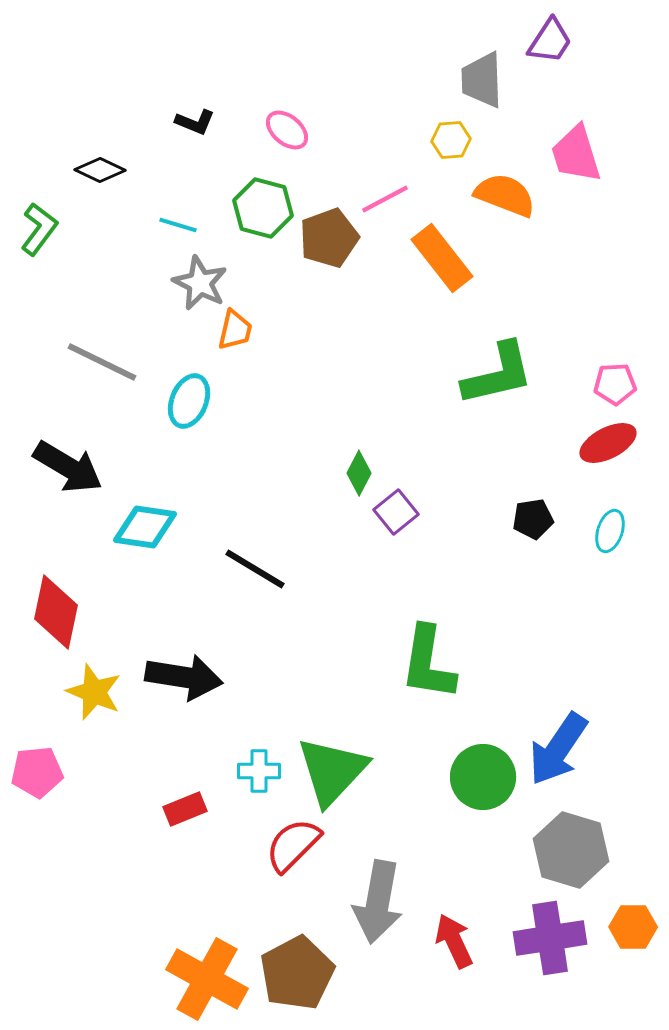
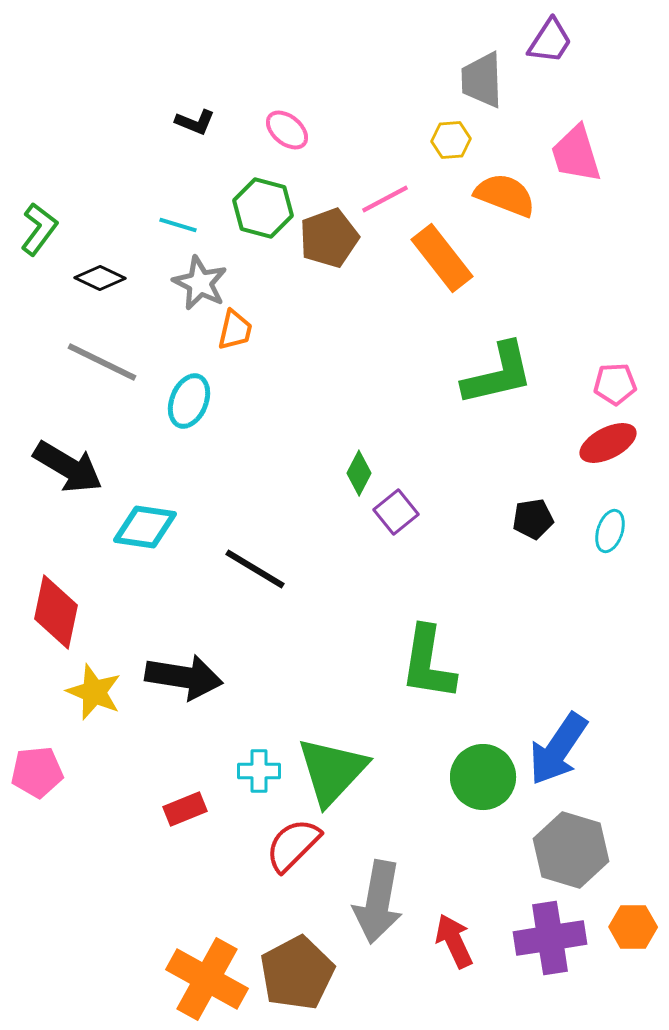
black diamond at (100, 170): moved 108 px down
